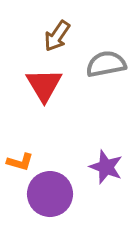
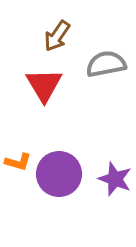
orange L-shape: moved 2 px left
purple star: moved 9 px right, 12 px down
purple circle: moved 9 px right, 20 px up
